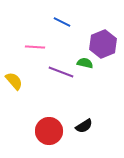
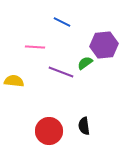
purple hexagon: moved 1 px right, 1 px down; rotated 16 degrees clockwise
green semicircle: rotated 49 degrees counterclockwise
yellow semicircle: rotated 42 degrees counterclockwise
black semicircle: rotated 114 degrees clockwise
